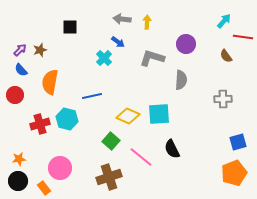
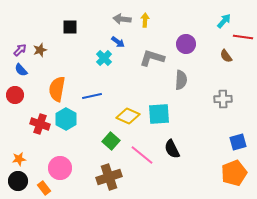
yellow arrow: moved 2 px left, 2 px up
orange semicircle: moved 7 px right, 7 px down
cyan hexagon: moved 1 px left; rotated 15 degrees clockwise
red cross: rotated 36 degrees clockwise
pink line: moved 1 px right, 2 px up
